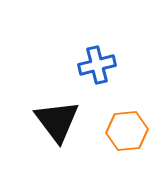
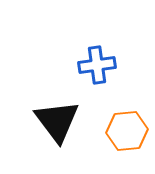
blue cross: rotated 6 degrees clockwise
